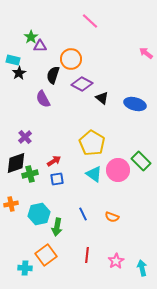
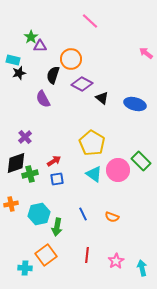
black star: rotated 16 degrees clockwise
